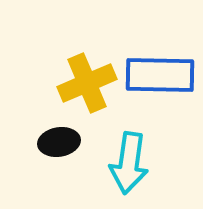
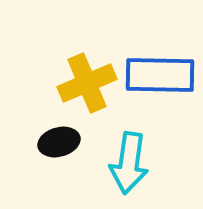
black ellipse: rotated 6 degrees counterclockwise
